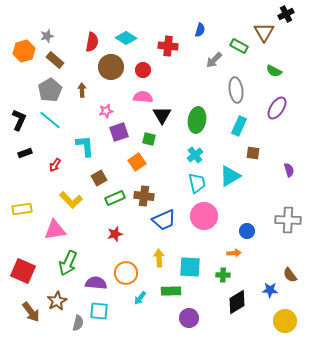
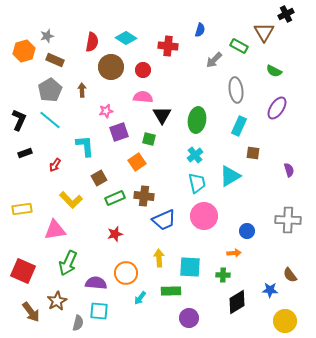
brown rectangle at (55, 60): rotated 18 degrees counterclockwise
